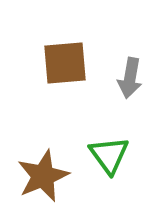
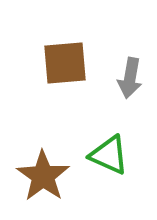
green triangle: rotated 30 degrees counterclockwise
brown star: rotated 14 degrees counterclockwise
